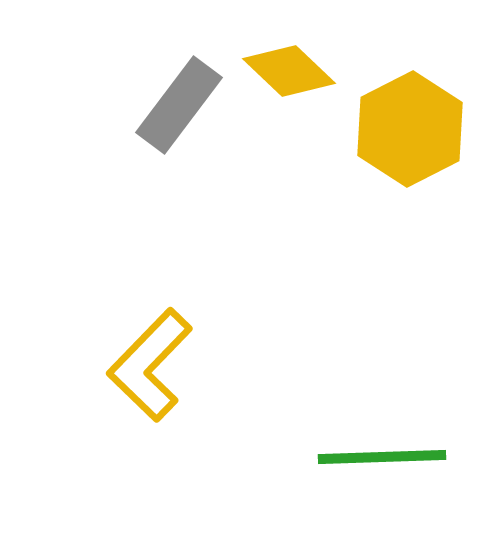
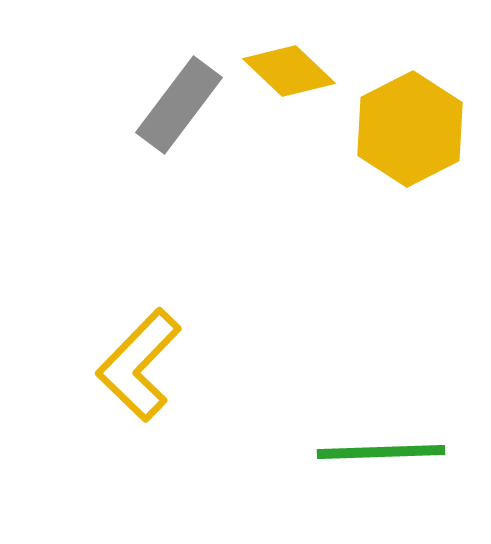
yellow L-shape: moved 11 px left
green line: moved 1 px left, 5 px up
